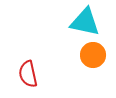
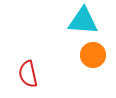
cyan triangle: moved 2 px left, 1 px up; rotated 8 degrees counterclockwise
